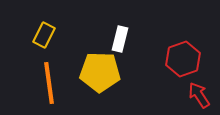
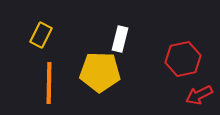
yellow rectangle: moved 3 px left
red hexagon: rotated 8 degrees clockwise
orange line: rotated 9 degrees clockwise
red arrow: rotated 84 degrees counterclockwise
